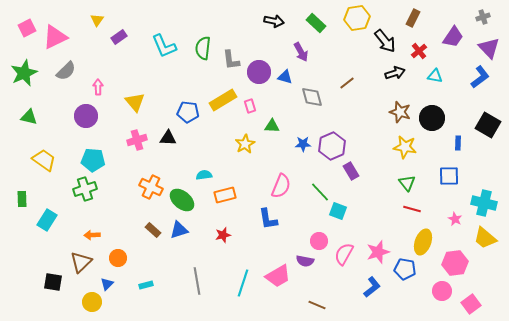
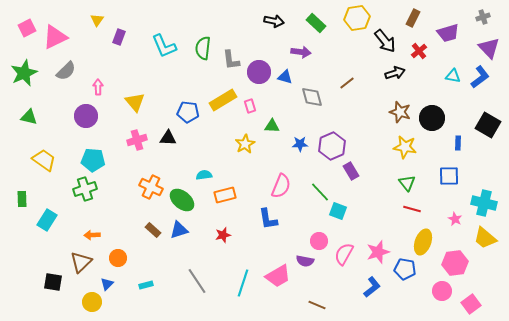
purple rectangle at (119, 37): rotated 35 degrees counterclockwise
purple trapezoid at (453, 37): moved 5 px left, 4 px up; rotated 40 degrees clockwise
purple arrow at (301, 52): rotated 54 degrees counterclockwise
cyan triangle at (435, 76): moved 18 px right
blue star at (303, 144): moved 3 px left
gray line at (197, 281): rotated 24 degrees counterclockwise
